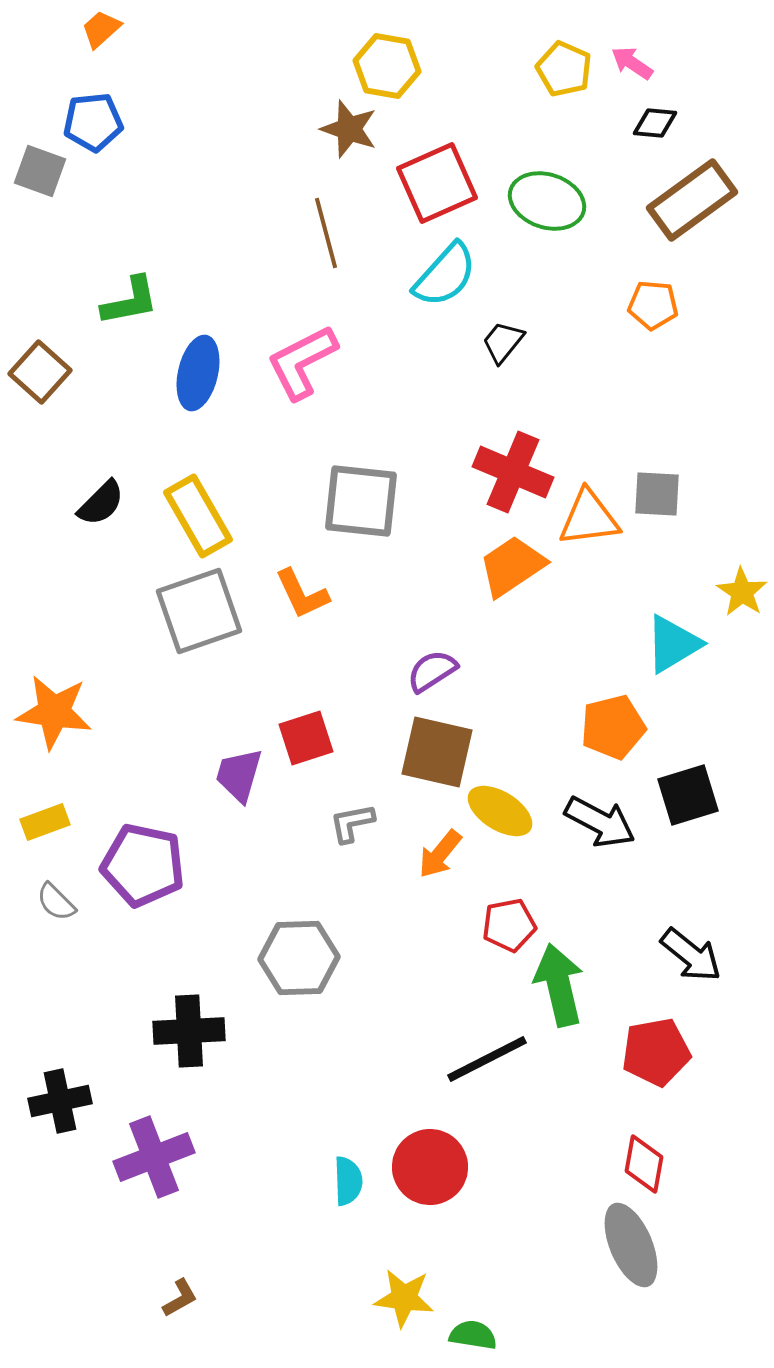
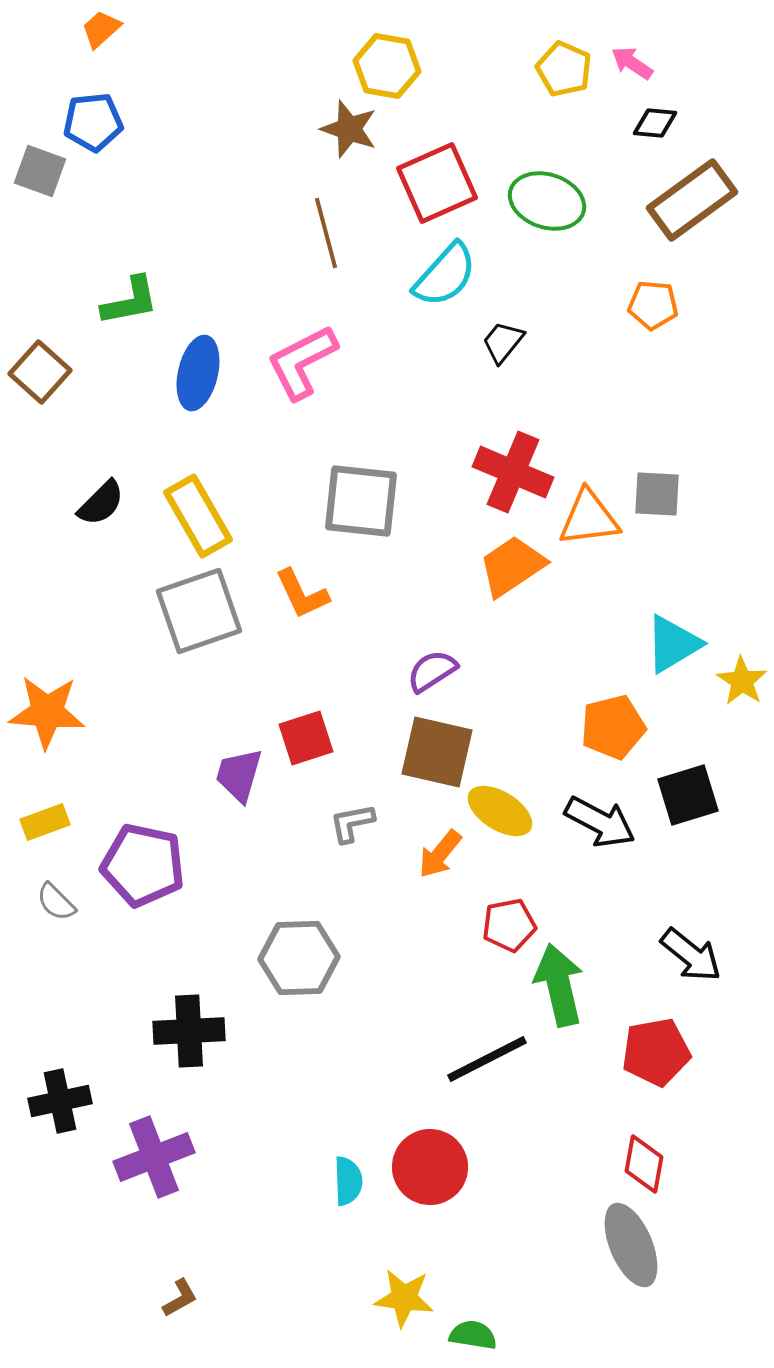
yellow star at (742, 592): moved 89 px down
orange star at (54, 712): moved 7 px left; rotated 4 degrees counterclockwise
